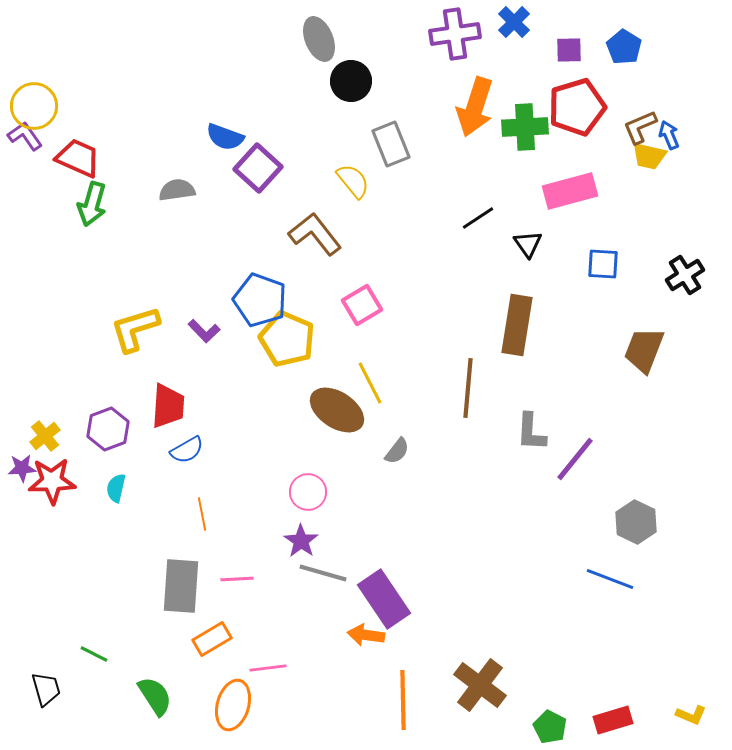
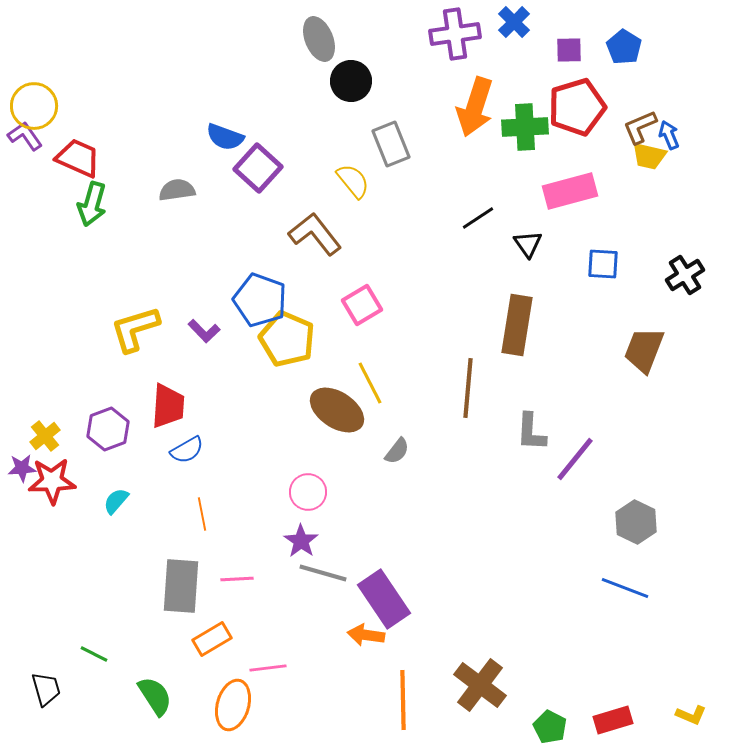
cyan semicircle at (116, 488): moved 13 px down; rotated 28 degrees clockwise
blue line at (610, 579): moved 15 px right, 9 px down
